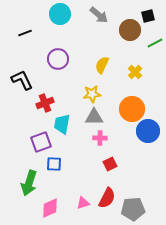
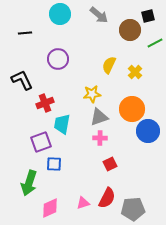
black line: rotated 16 degrees clockwise
yellow semicircle: moved 7 px right
gray triangle: moved 5 px right; rotated 18 degrees counterclockwise
